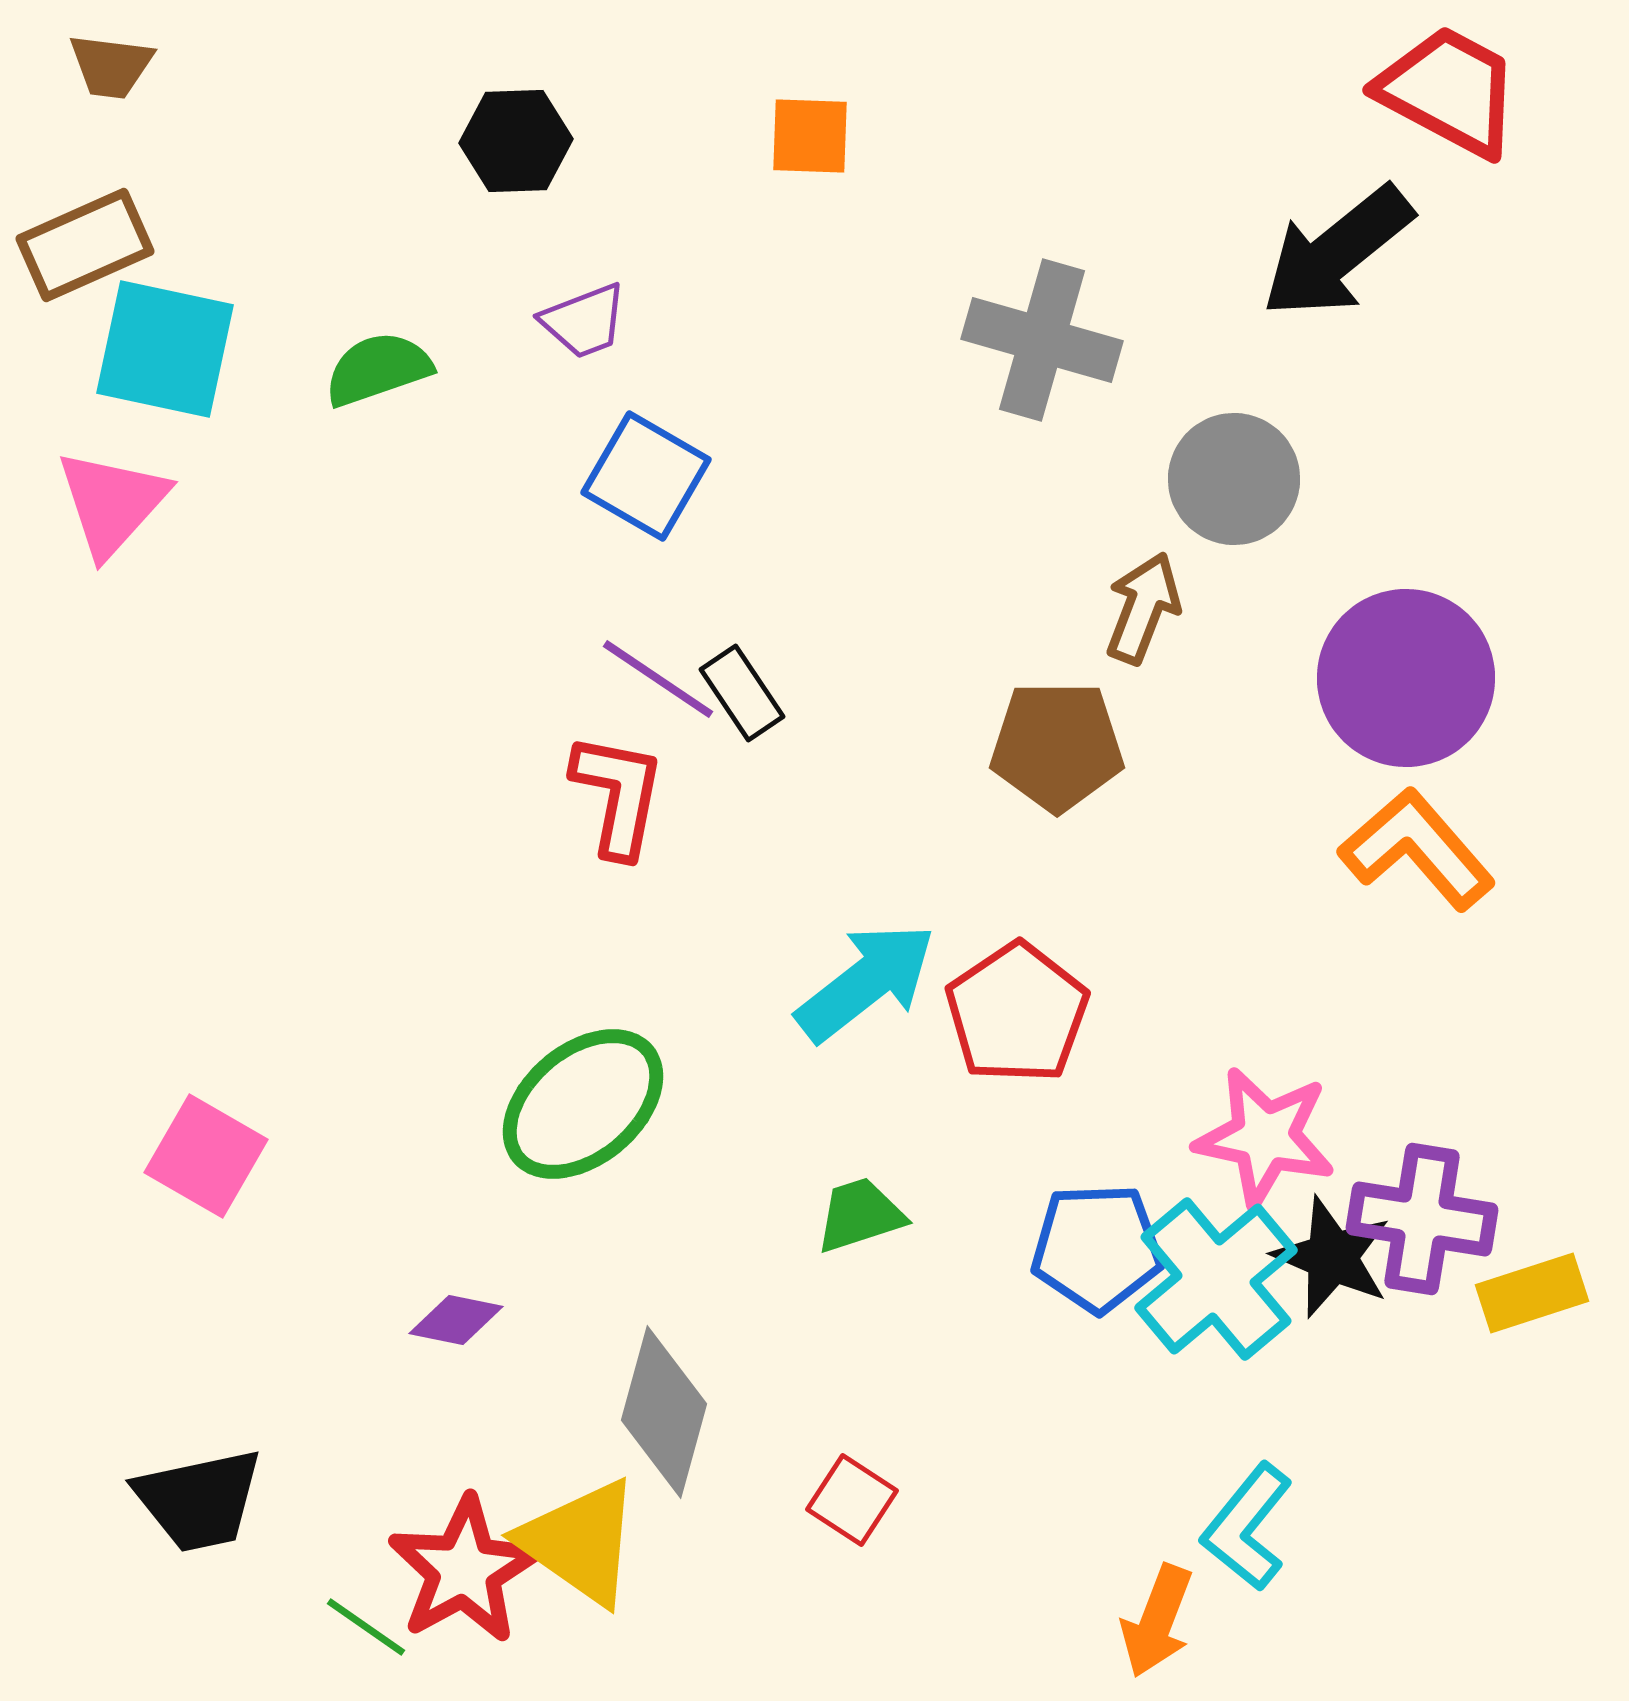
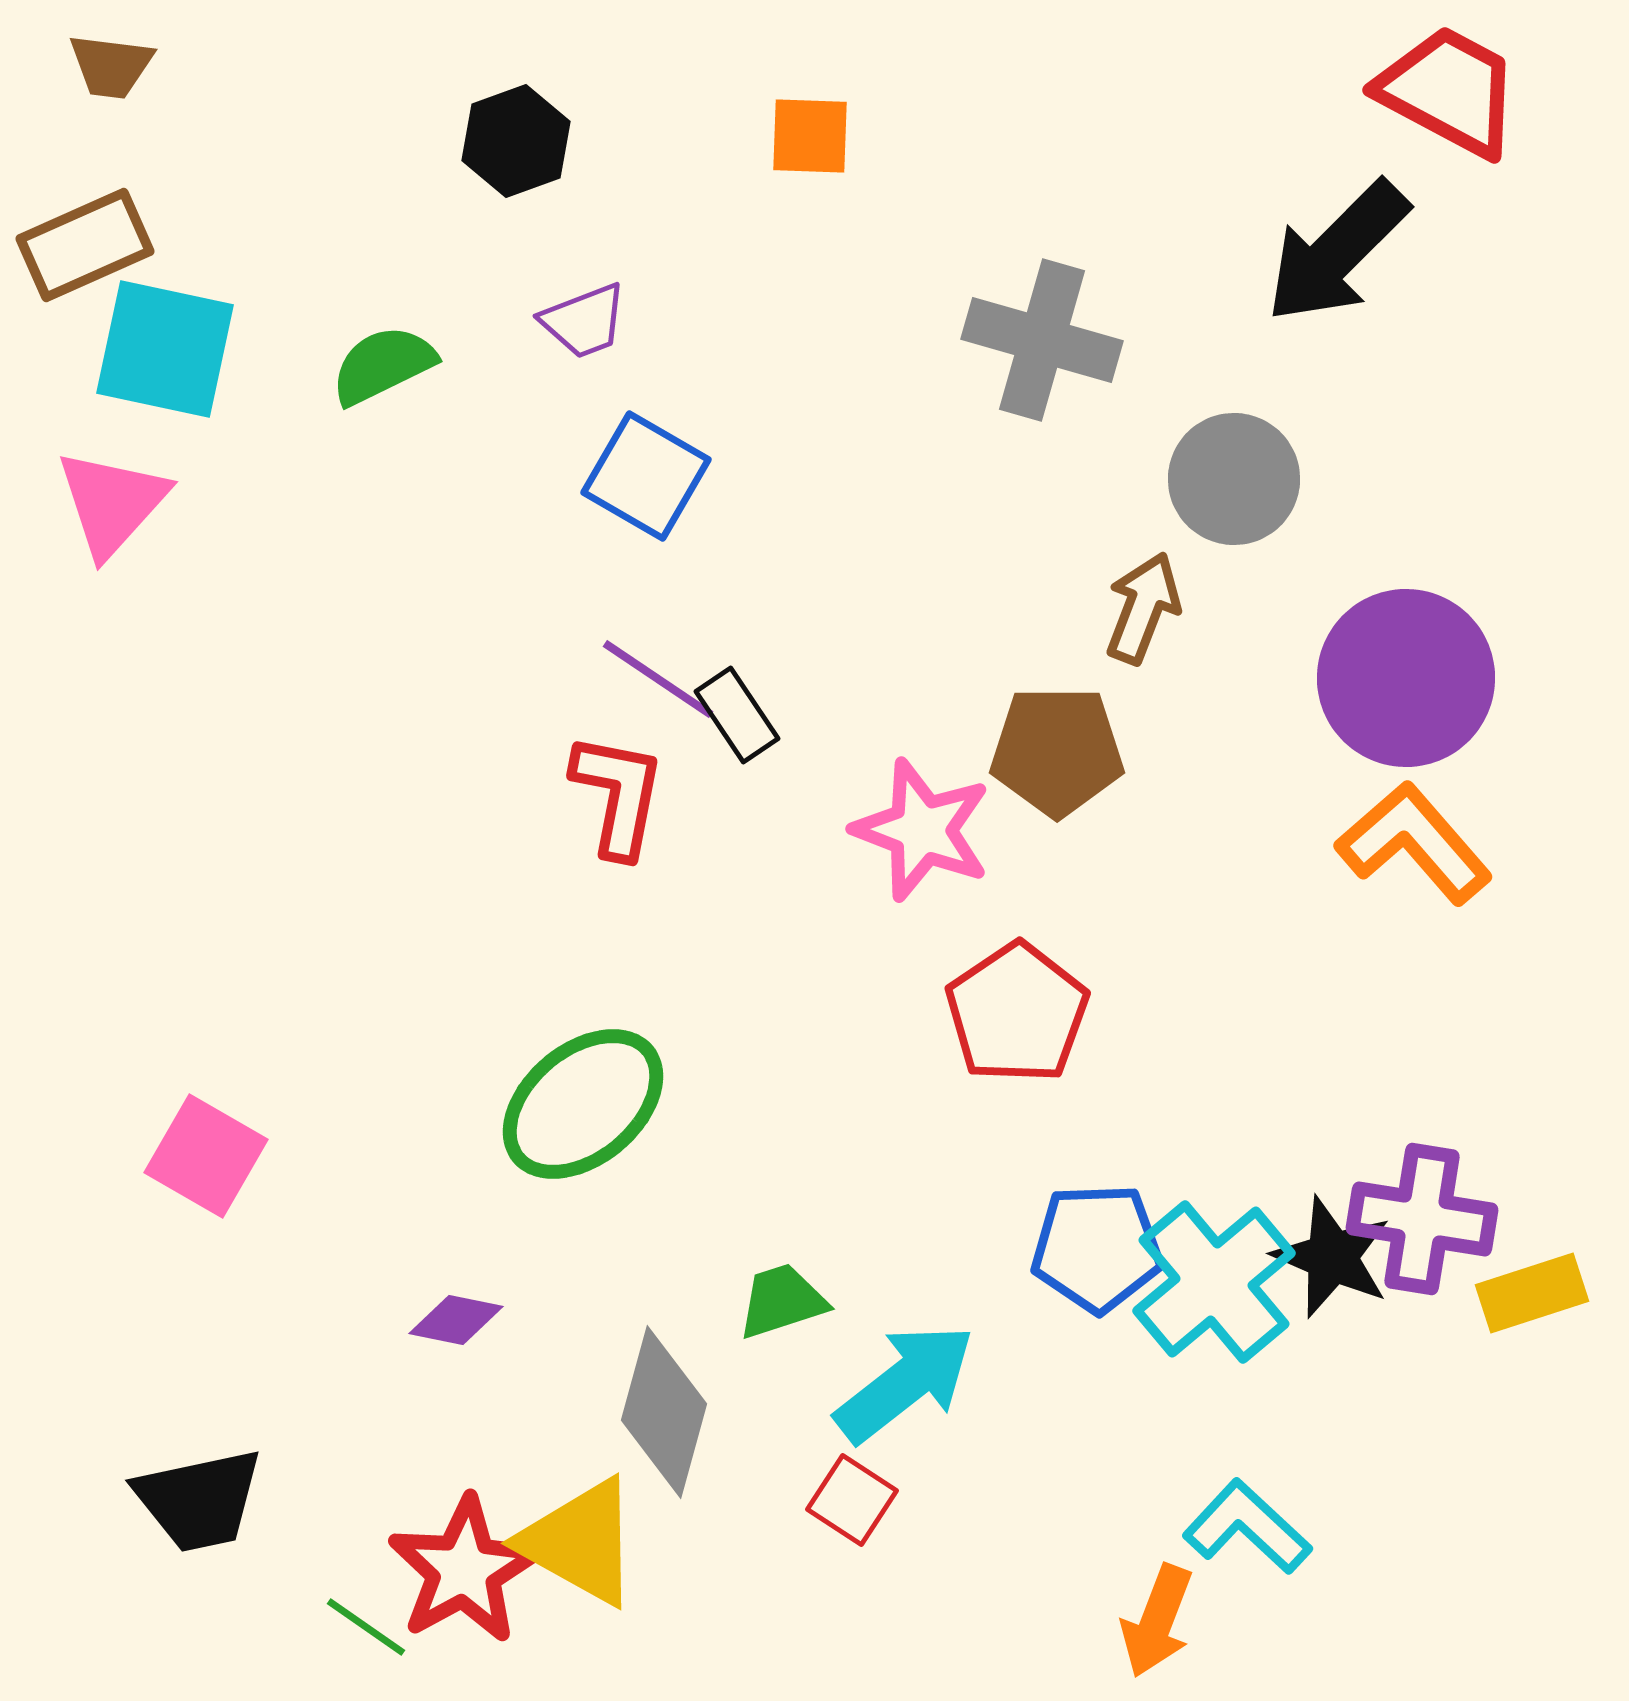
black hexagon: rotated 18 degrees counterclockwise
black arrow: rotated 6 degrees counterclockwise
green semicircle: moved 5 px right, 4 px up; rotated 7 degrees counterclockwise
black rectangle: moved 5 px left, 22 px down
brown pentagon: moved 5 px down
orange L-shape: moved 3 px left, 6 px up
cyan arrow: moved 39 px right, 401 px down
pink star: moved 343 px left, 307 px up; rotated 9 degrees clockwise
green trapezoid: moved 78 px left, 86 px down
cyan cross: moved 2 px left, 3 px down
cyan L-shape: rotated 94 degrees clockwise
yellow triangle: rotated 6 degrees counterclockwise
